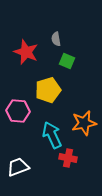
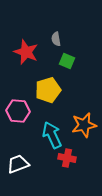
orange star: moved 2 px down
red cross: moved 1 px left
white trapezoid: moved 3 px up
